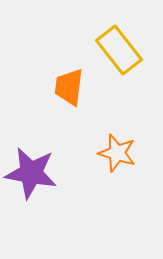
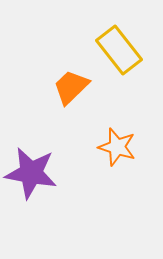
orange trapezoid: moved 2 px right; rotated 39 degrees clockwise
orange star: moved 6 px up
